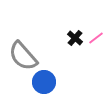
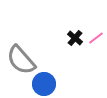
gray semicircle: moved 2 px left, 4 px down
blue circle: moved 2 px down
